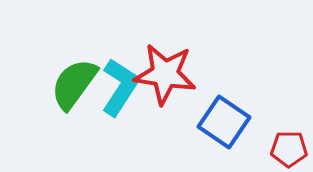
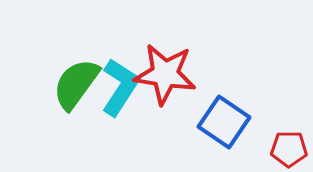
green semicircle: moved 2 px right
